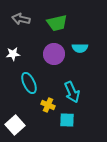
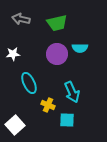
purple circle: moved 3 px right
